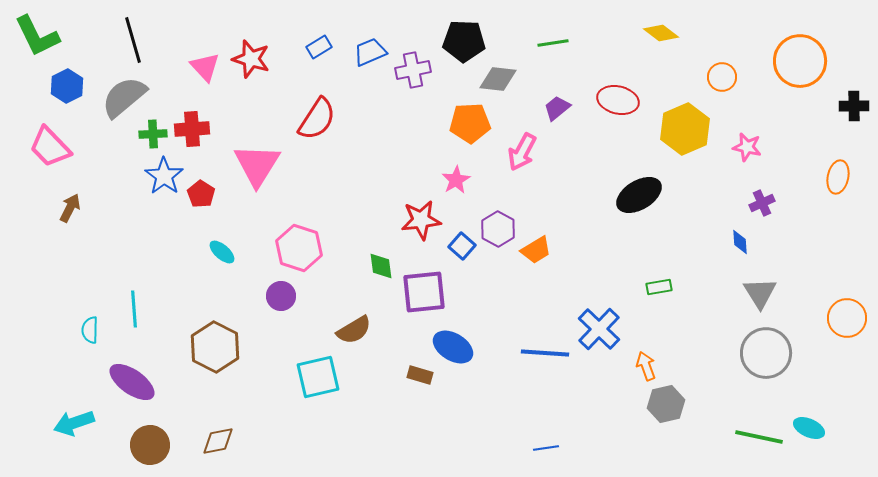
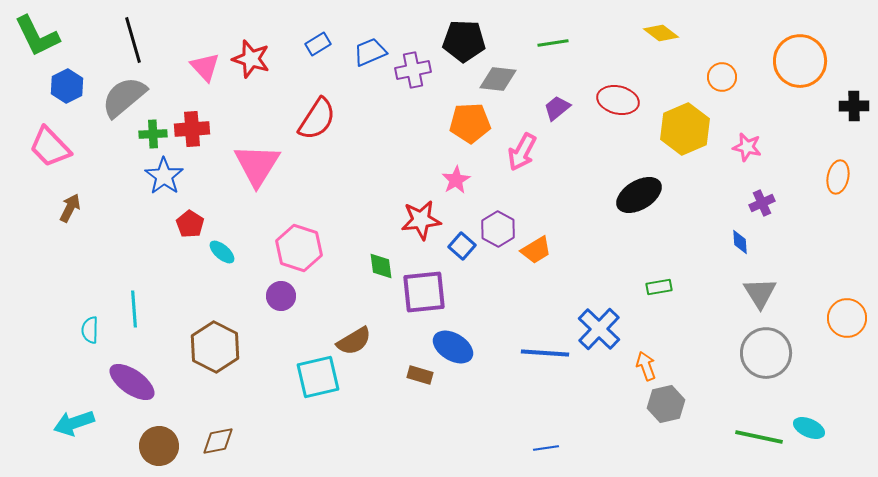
blue rectangle at (319, 47): moved 1 px left, 3 px up
red pentagon at (201, 194): moved 11 px left, 30 px down
brown semicircle at (354, 330): moved 11 px down
brown circle at (150, 445): moved 9 px right, 1 px down
